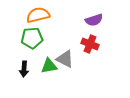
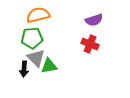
gray triangle: moved 29 px left, 1 px up; rotated 18 degrees clockwise
